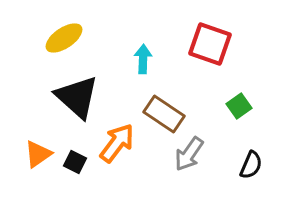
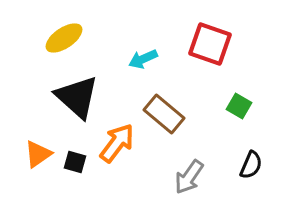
cyan arrow: rotated 116 degrees counterclockwise
green square: rotated 25 degrees counterclockwise
brown rectangle: rotated 6 degrees clockwise
gray arrow: moved 23 px down
black square: rotated 10 degrees counterclockwise
